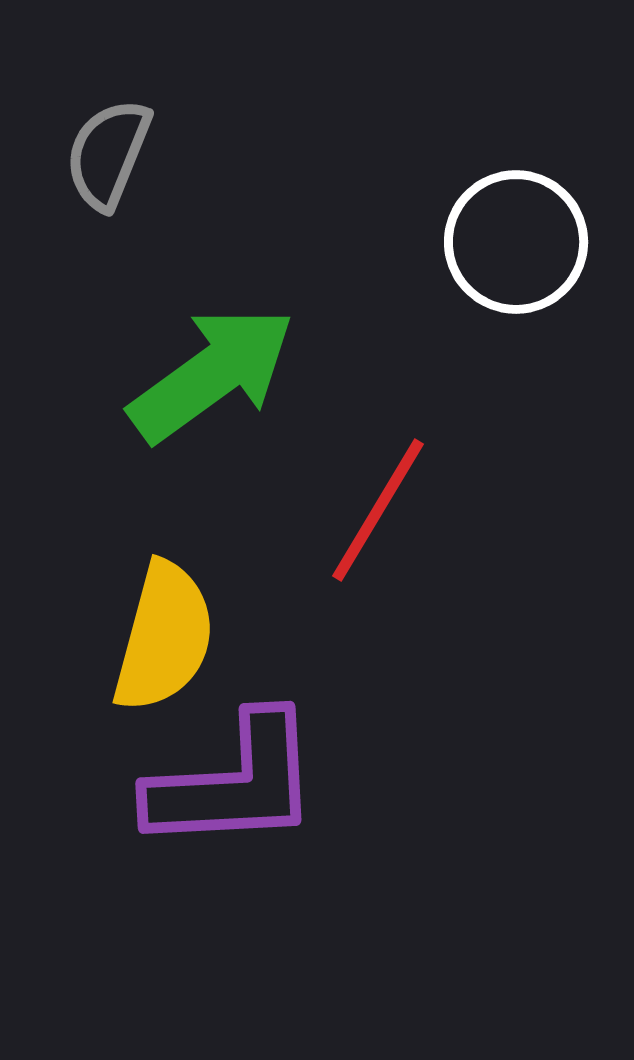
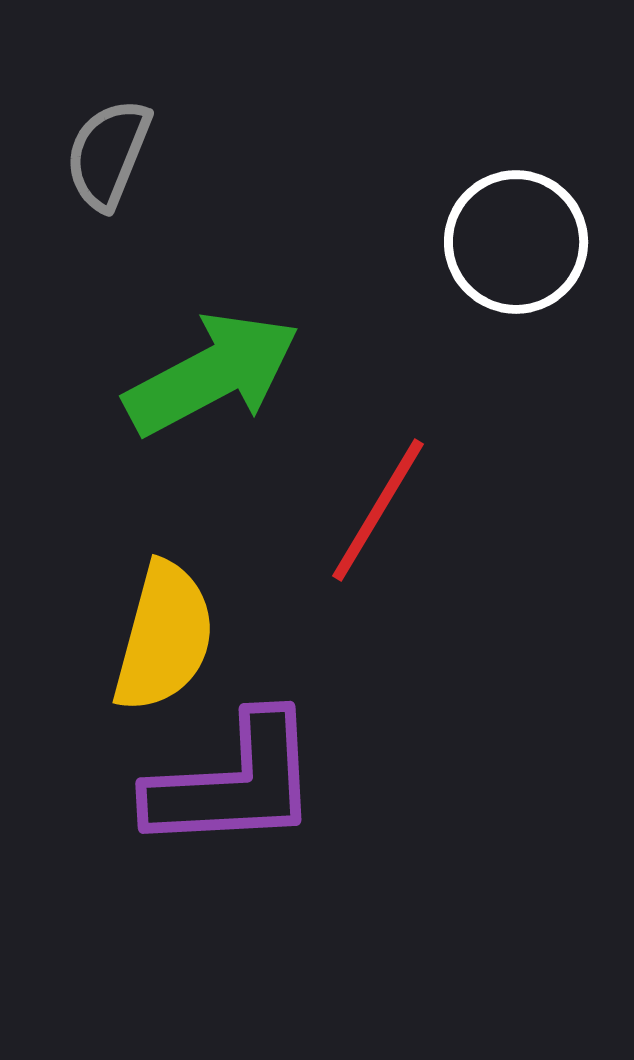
green arrow: rotated 8 degrees clockwise
